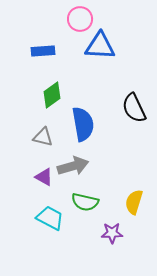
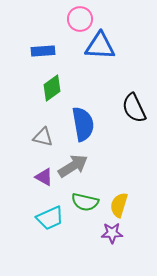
green diamond: moved 7 px up
gray arrow: rotated 16 degrees counterclockwise
yellow semicircle: moved 15 px left, 3 px down
cyan trapezoid: rotated 128 degrees clockwise
